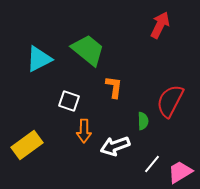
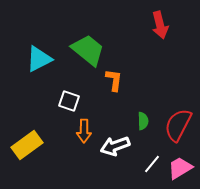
red arrow: rotated 140 degrees clockwise
orange L-shape: moved 7 px up
red semicircle: moved 8 px right, 24 px down
pink trapezoid: moved 4 px up
